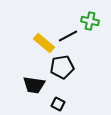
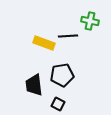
black line: rotated 24 degrees clockwise
yellow rectangle: rotated 20 degrees counterclockwise
black pentagon: moved 8 px down
black trapezoid: rotated 75 degrees clockwise
